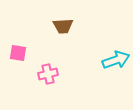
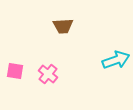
pink square: moved 3 px left, 18 px down
pink cross: rotated 36 degrees counterclockwise
